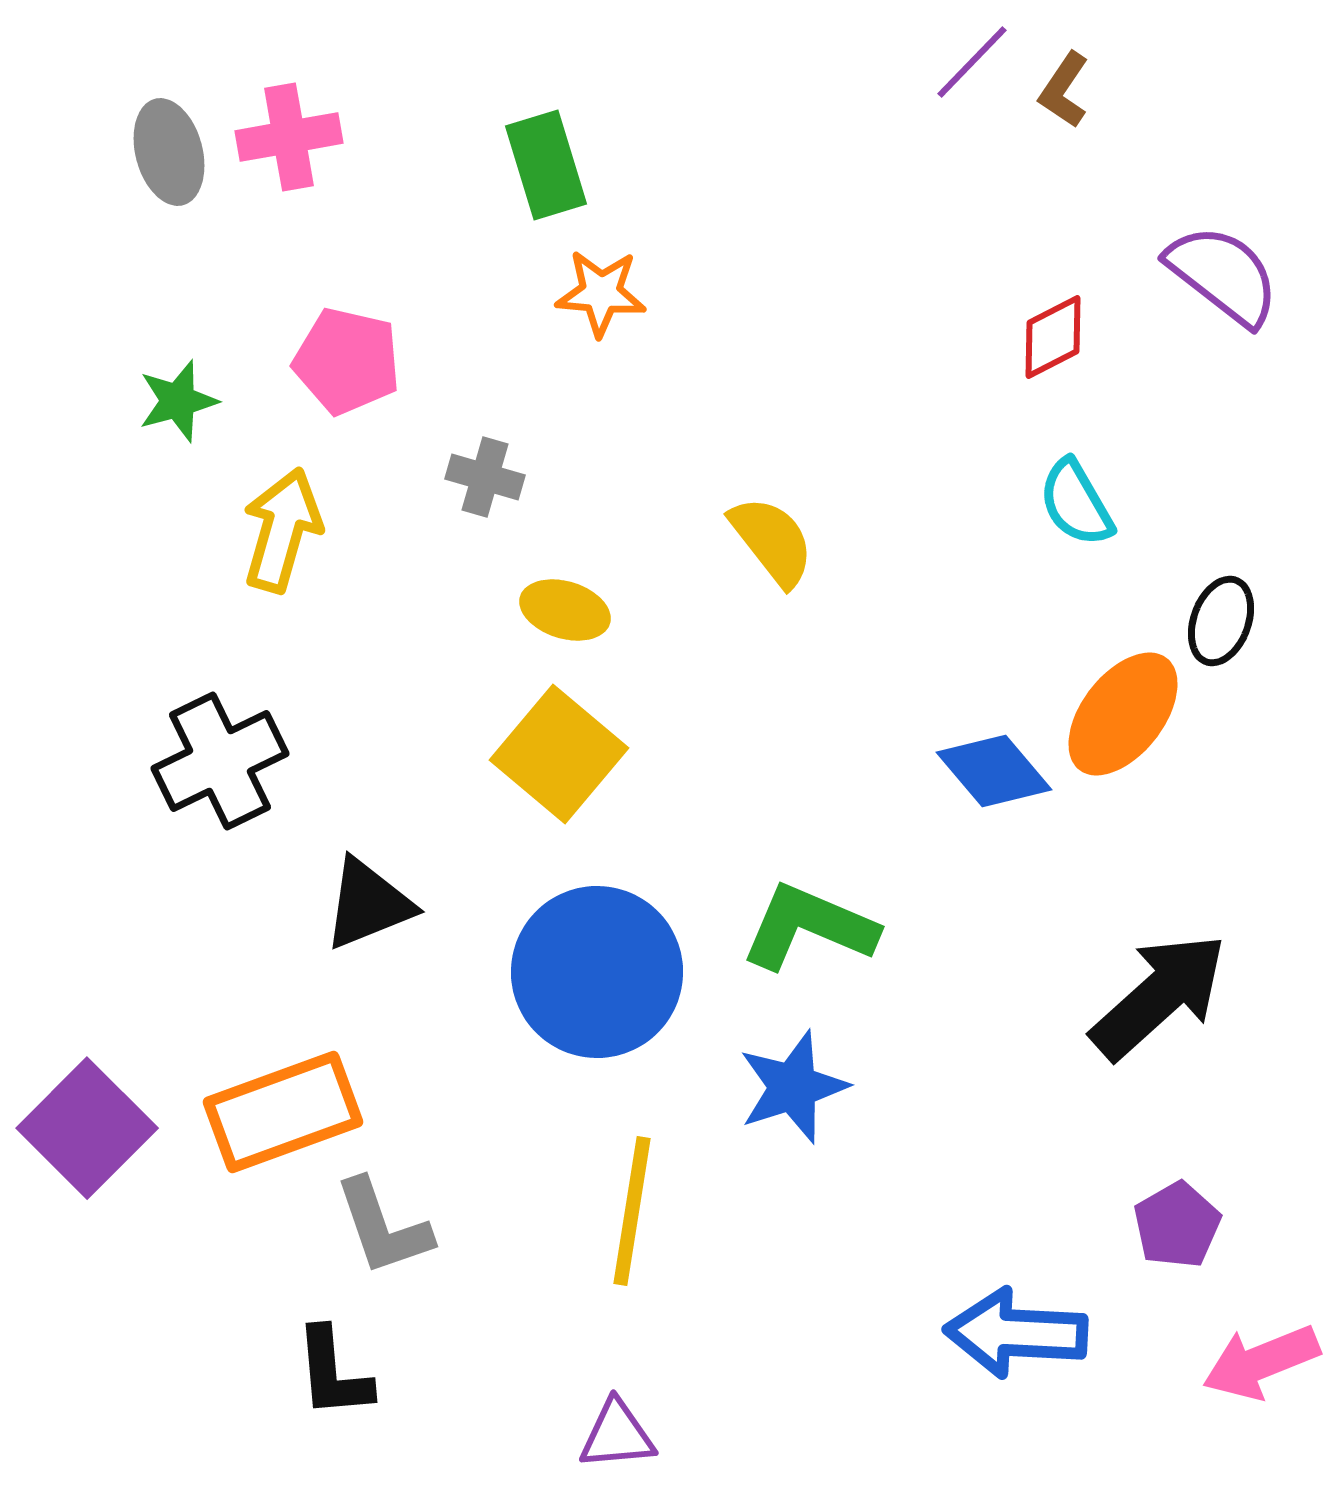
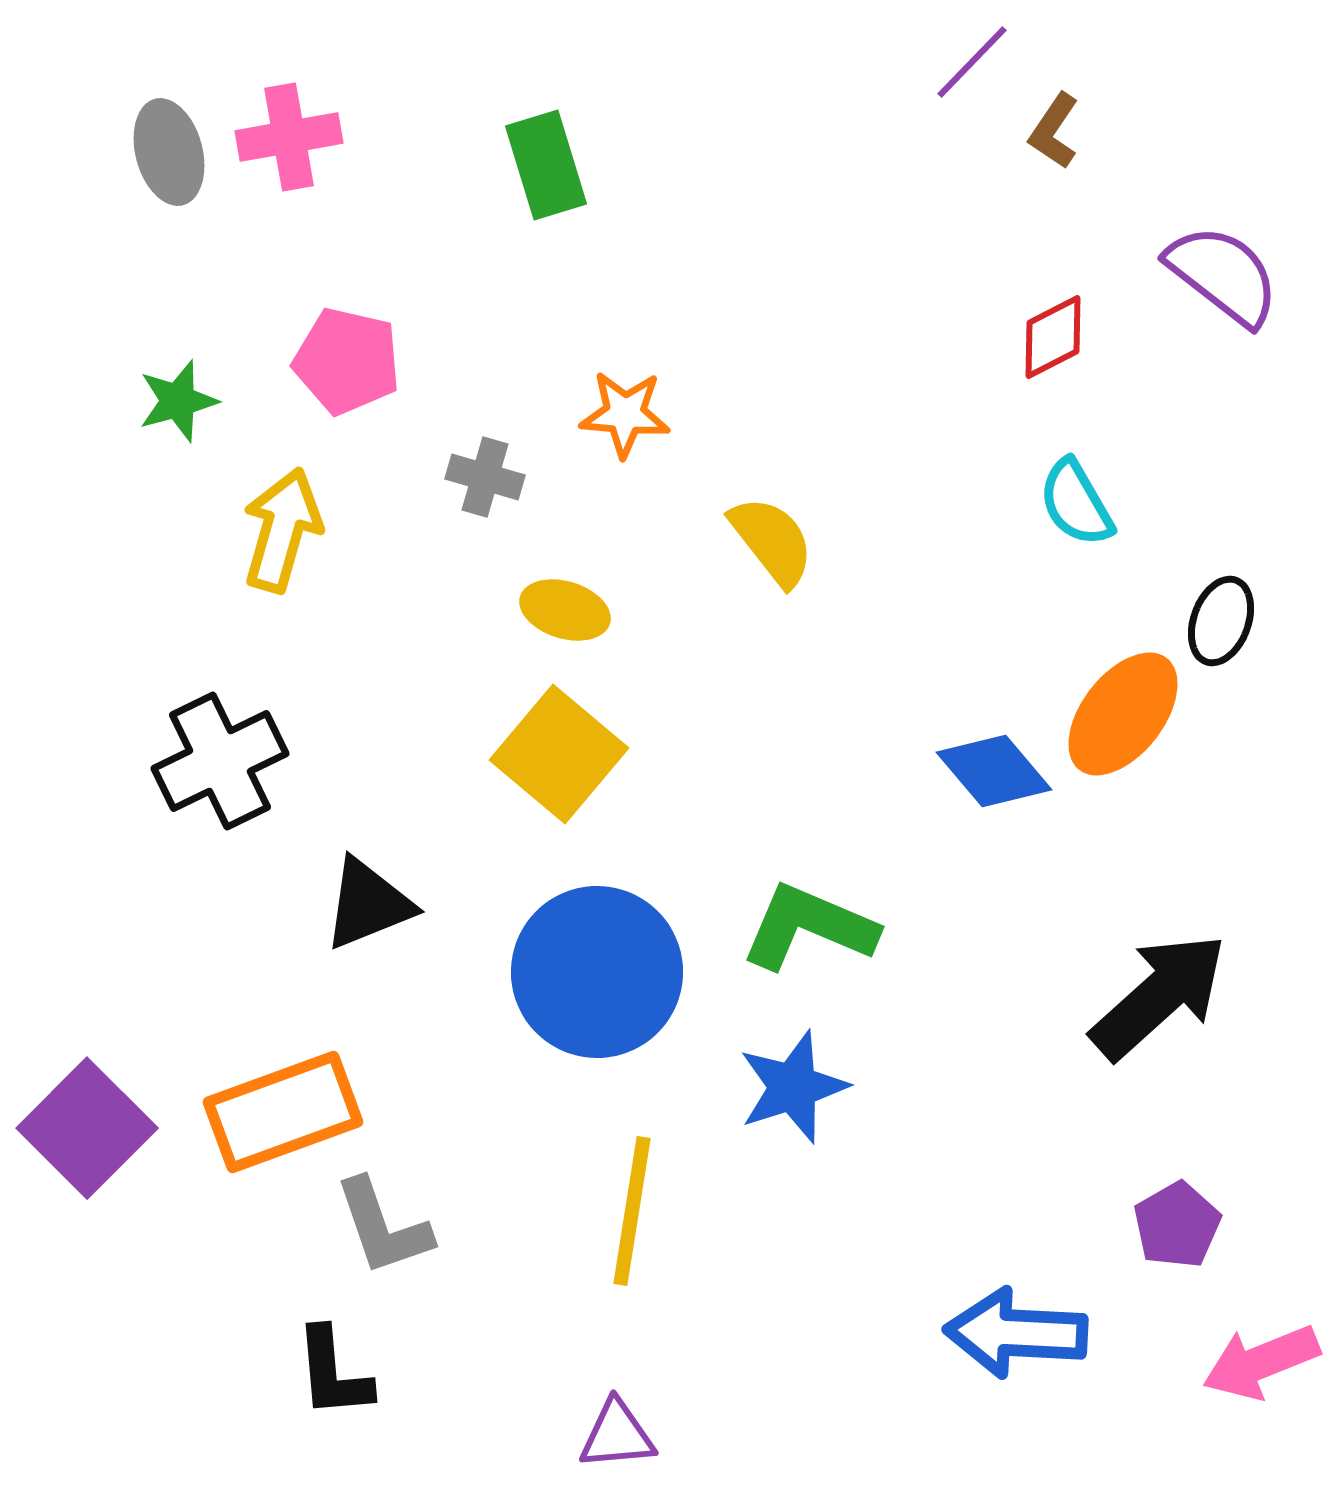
brown L-shape: moved 10 px left, 41 px down
orange star: moved 24 px right, 121 px down
